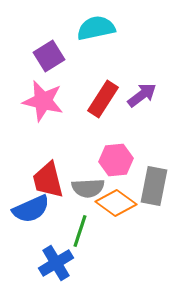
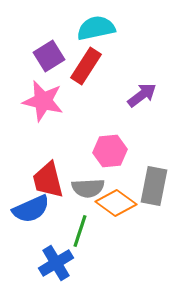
red rectangle: moved 17 px left, 33 px up
pink hexagon: moved 6 px left, 9 px up
